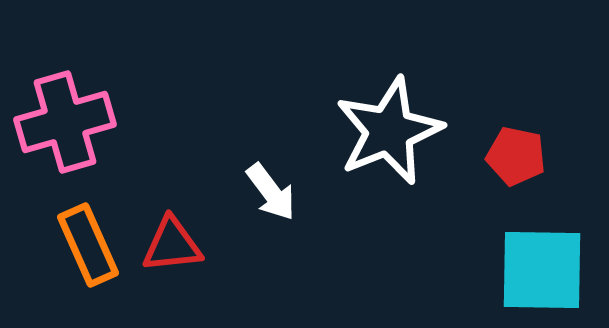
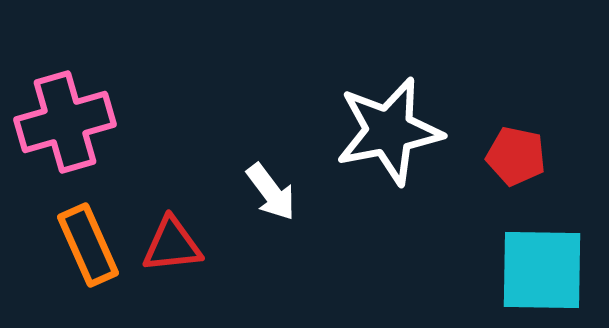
white star: rotated 11 degrees clockwise
